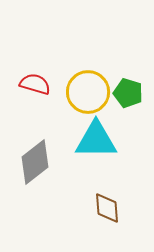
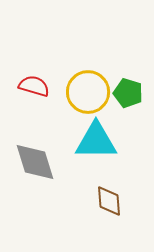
red semicircle: moved 1 px left, 2 px down
cyan triangle: moved 1 px down
gray diamond: rotated 69 degrees counterclockwise
brown diamond: moved 2 px right, 7 px up
